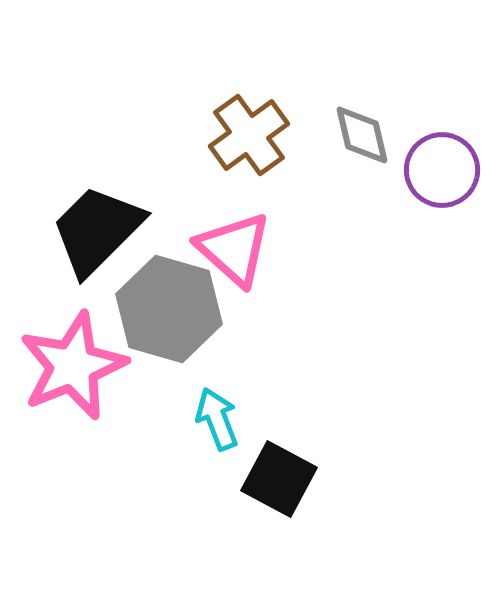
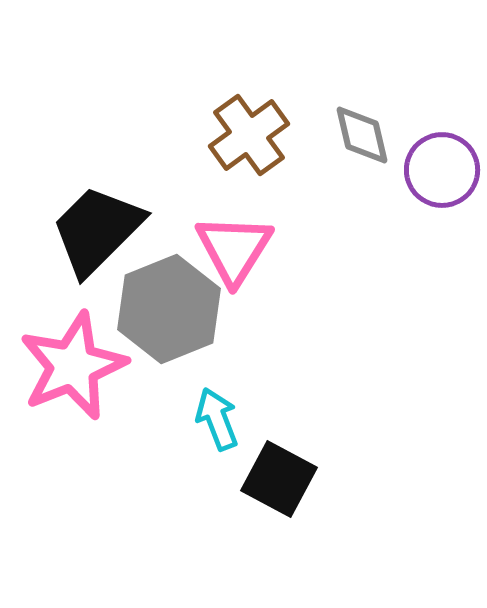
pink triangle: rotated 20 degrees clockwise
gray hexagon: rotated 22 degrees clockwise
